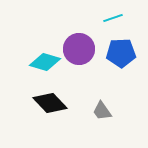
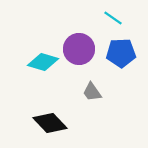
cyan line: rotated 54 degrees clockwise
cyan diamond: moved 2 px left
black diamond: moved 20 px down
gray trapezoid: moved 10 px left, 19 px up
